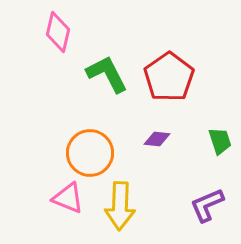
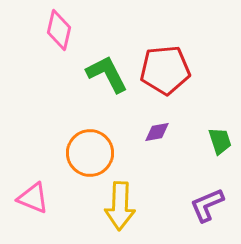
pink diamond: moved 1 px right, 2 px up
red pentagon: moved 4 px left, 7 px up; rotated 30 degrees clockwise
purple diamond: moved 7 px up; rotated 16 degrees counterclockwise
pink triangle: moved 35 px left
